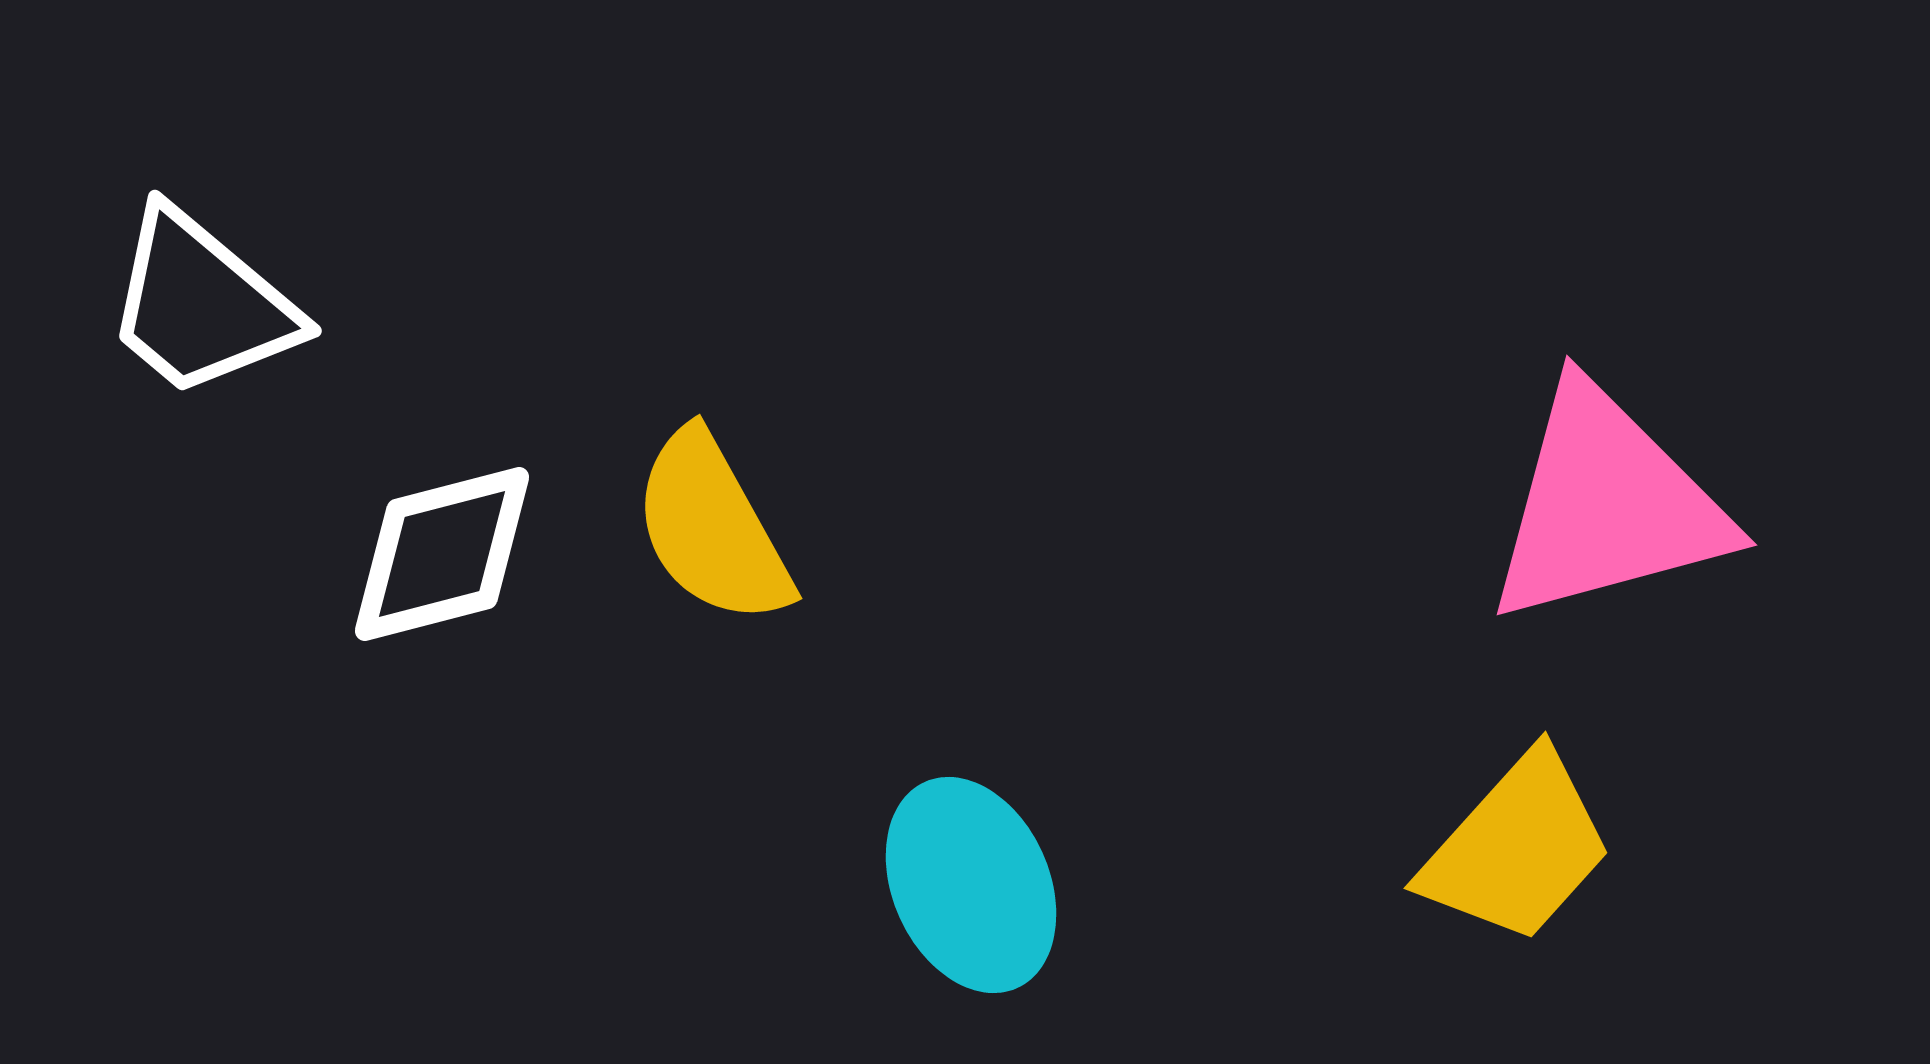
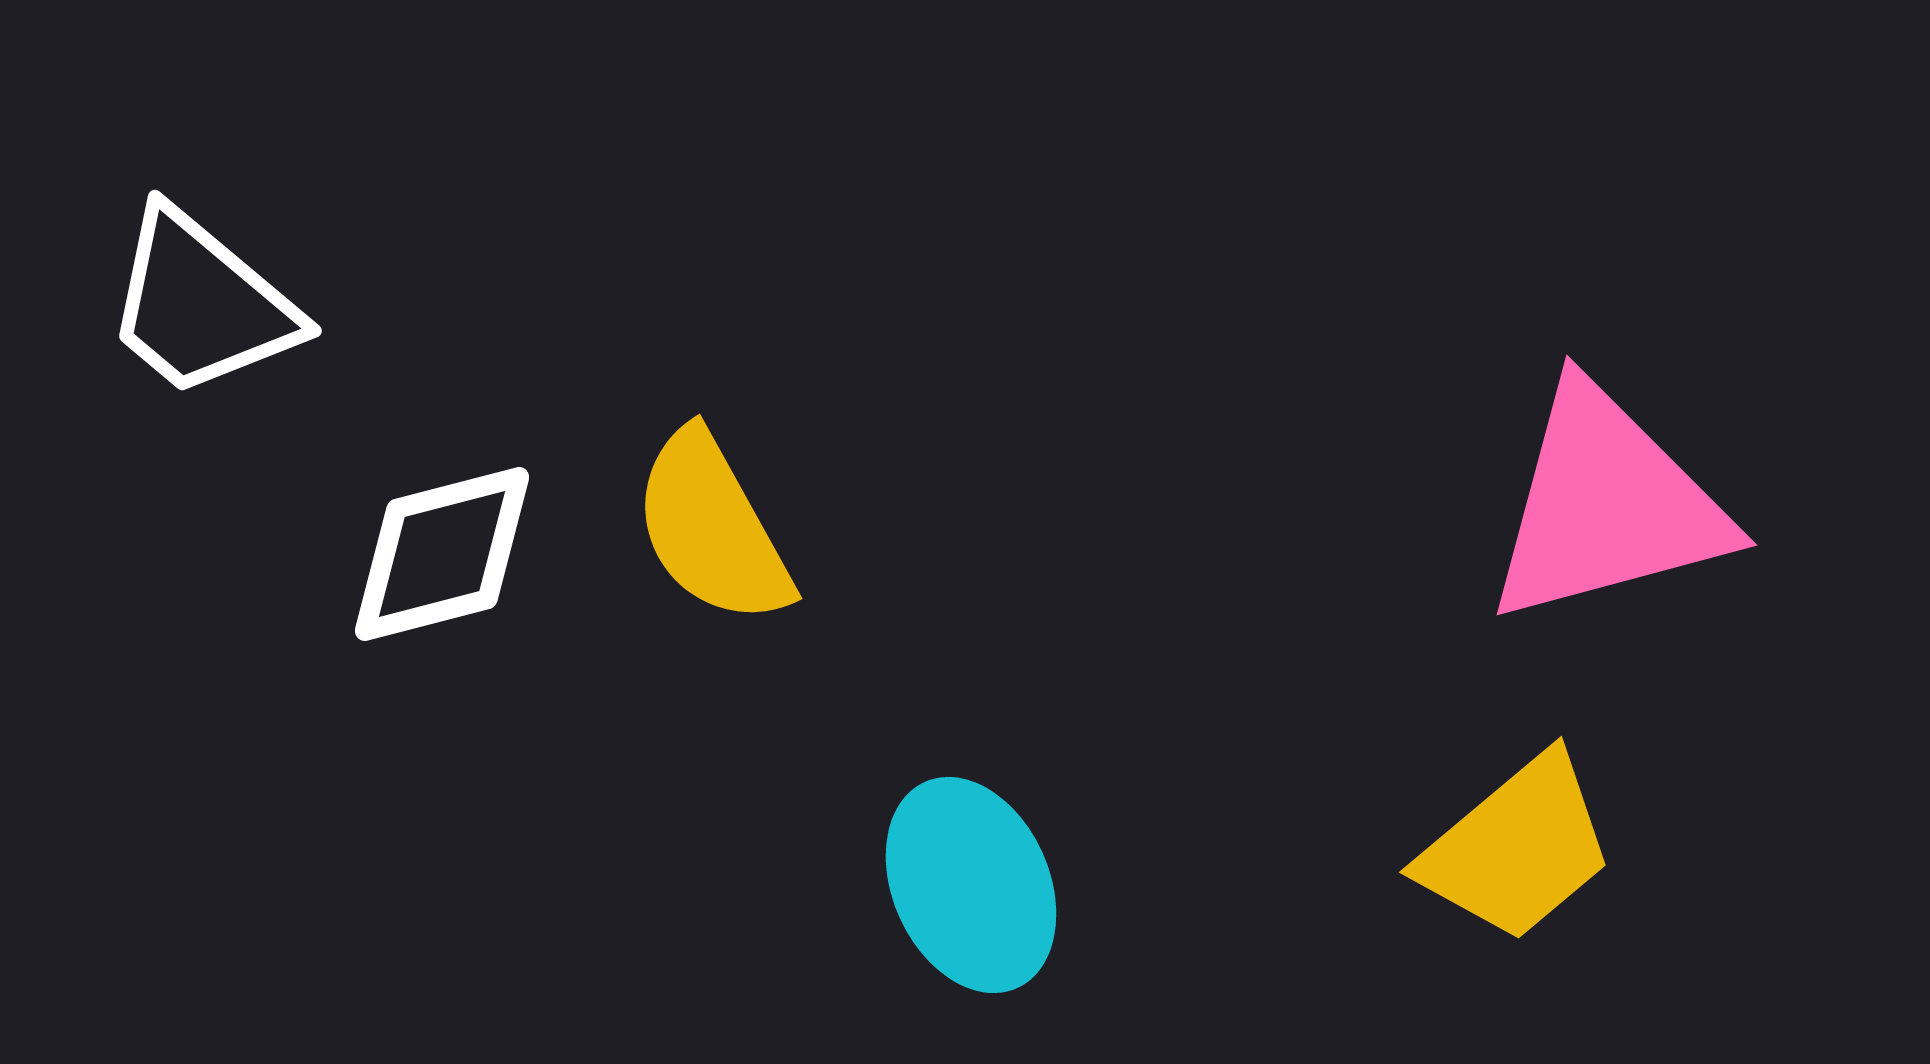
yellow trapezoid: rotated 8 degrees clockwise
